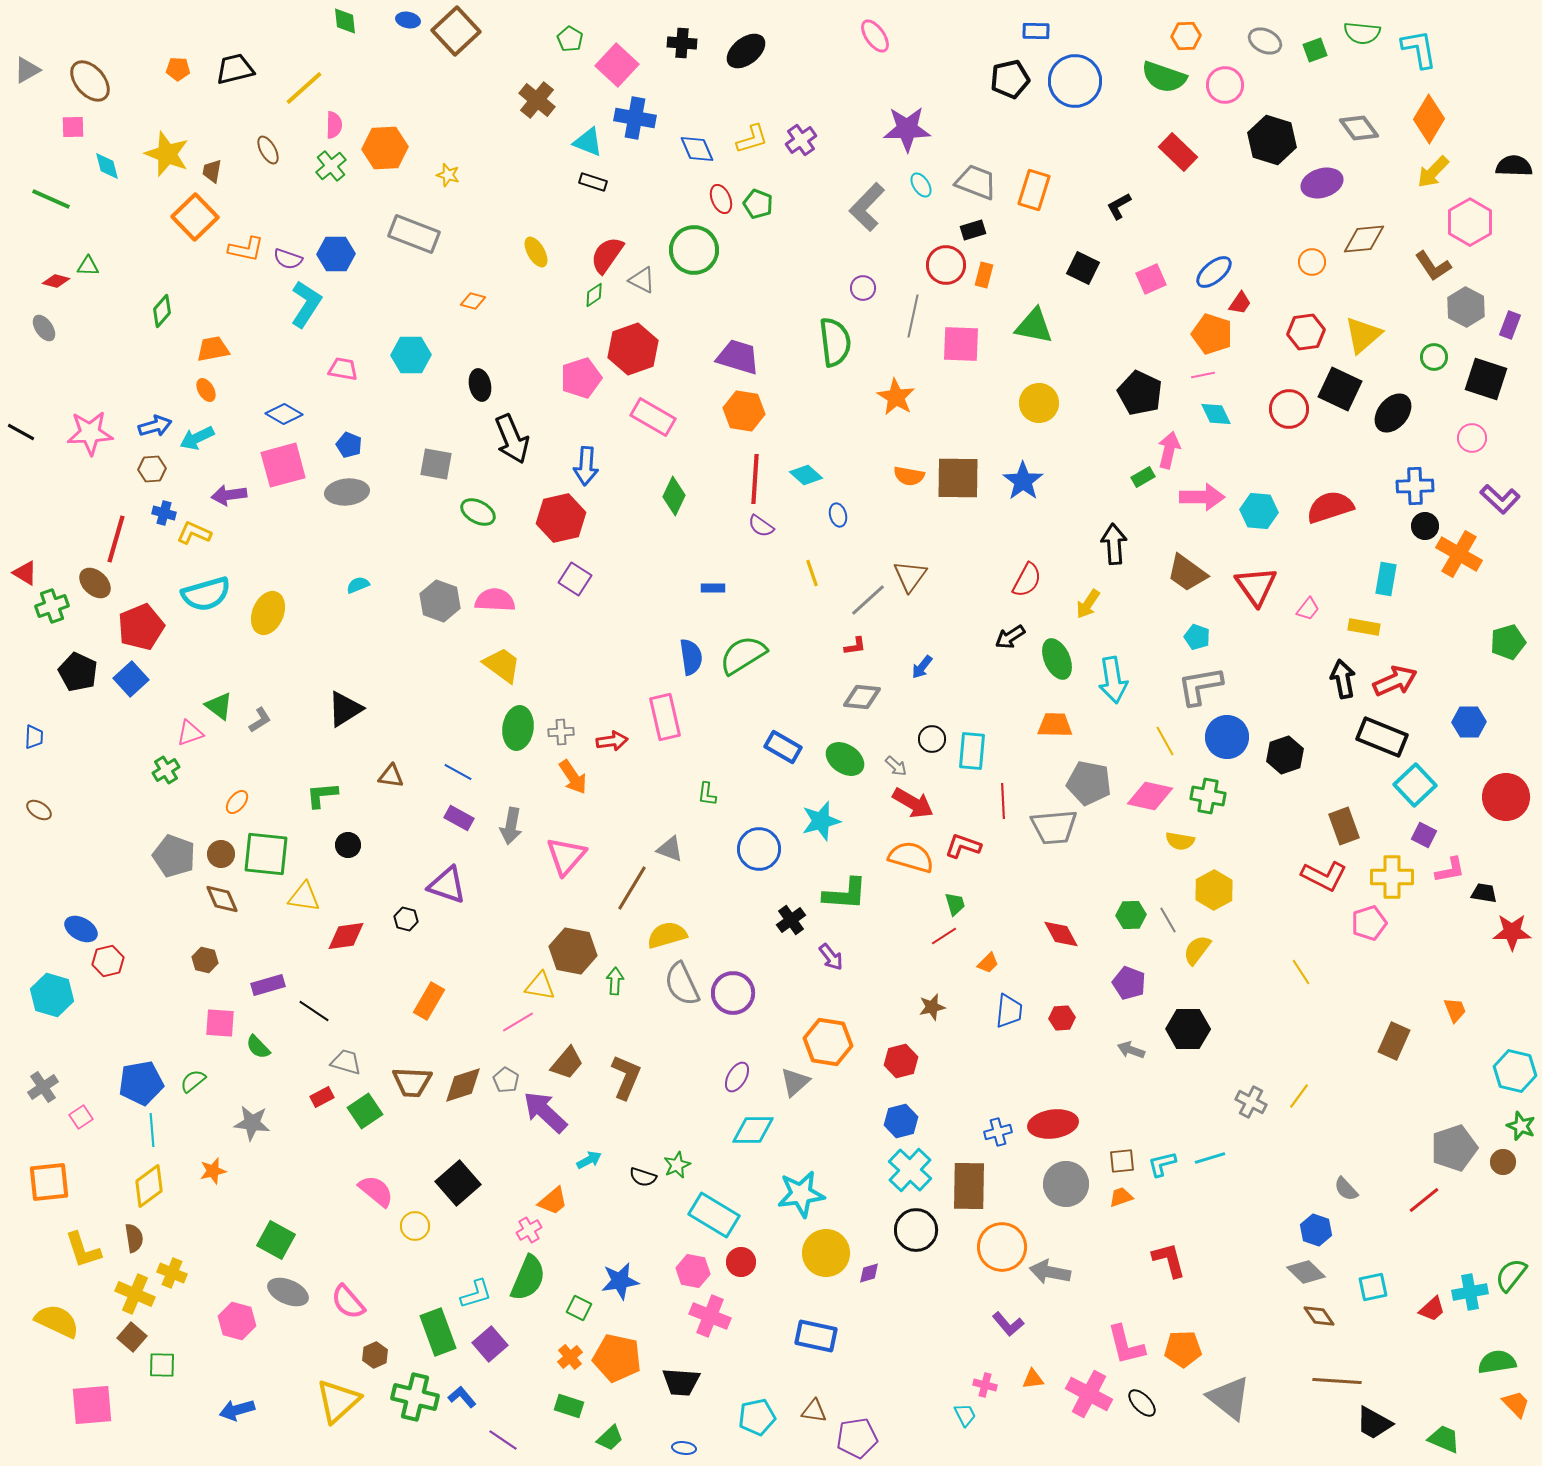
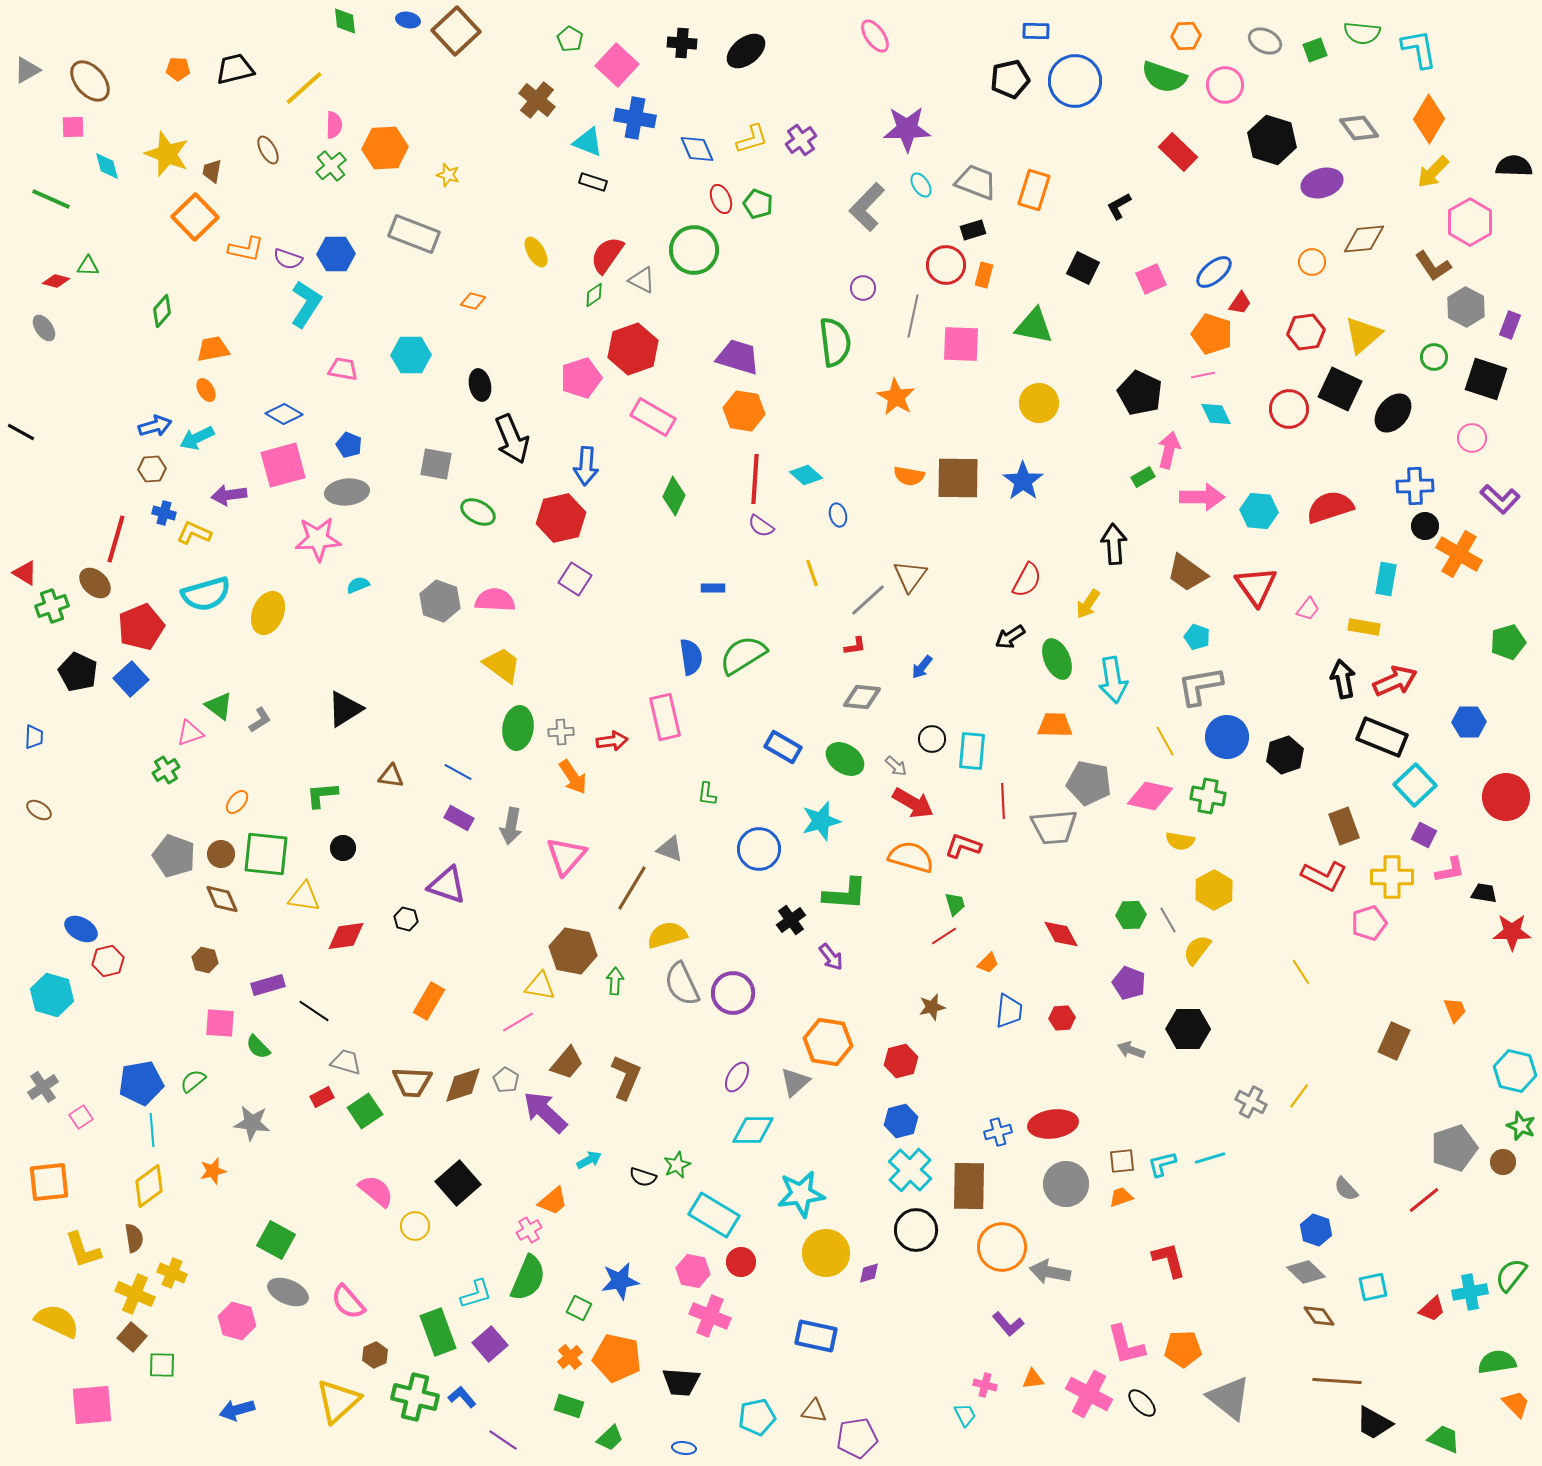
pink star at (90, 433): moved 228 px right, 106 px down
black circle at (348, 845): moved 5 px left, 3 px down
